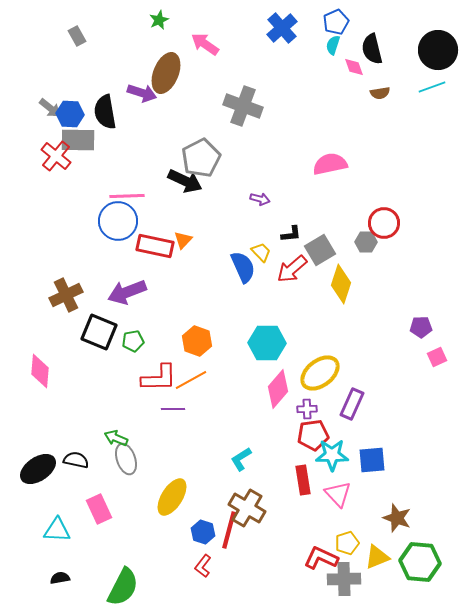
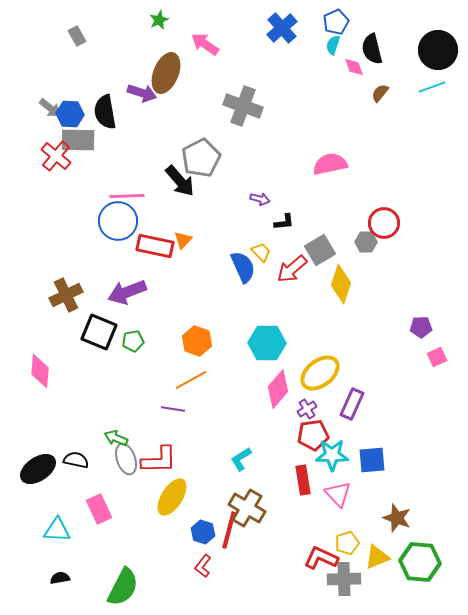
brown semicircle at (380, 93): rotated 138 degrees clockwise
black arrow at (185, 181): moved 5 px left; rotated 24 degrees clockwise
black L-shape at (291, 234): moved 7 px left, 12 px up
red L-shape at (159, 378): moved 82 px down
purple line at (173, 409): rotated 10 degrees clockwise
purple cross at (307, 409): rotated 30 degrees counterclockwise
